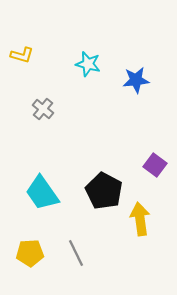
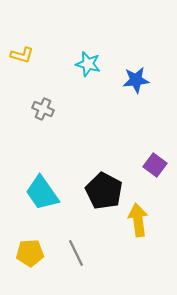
gray cross: rotated 15 degrees counterclockwise
yellow arrow: moved 2 px left, 1 px down
